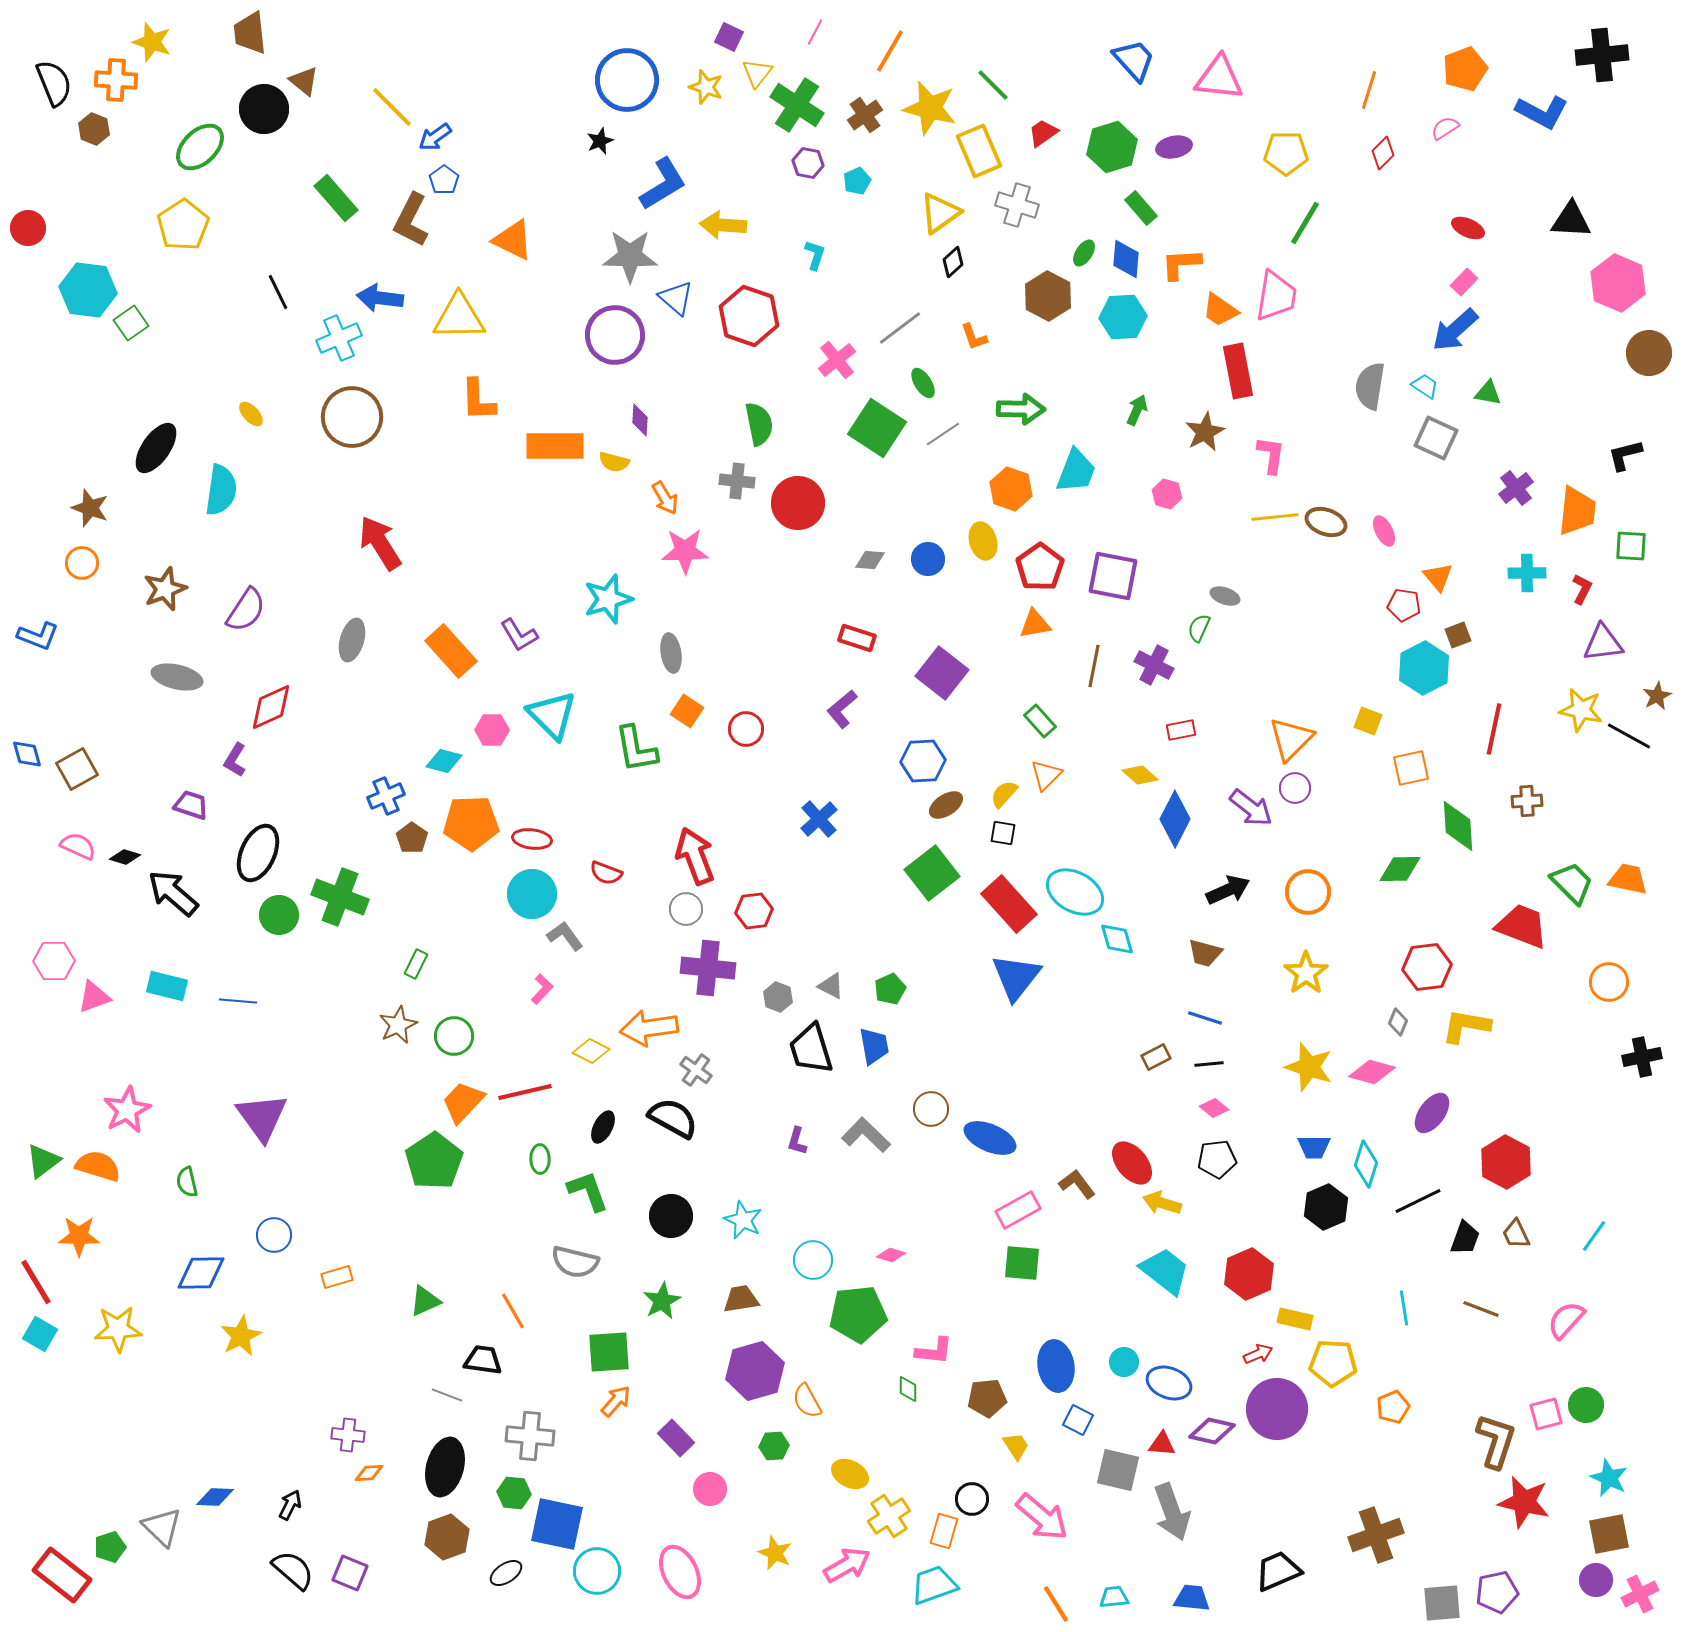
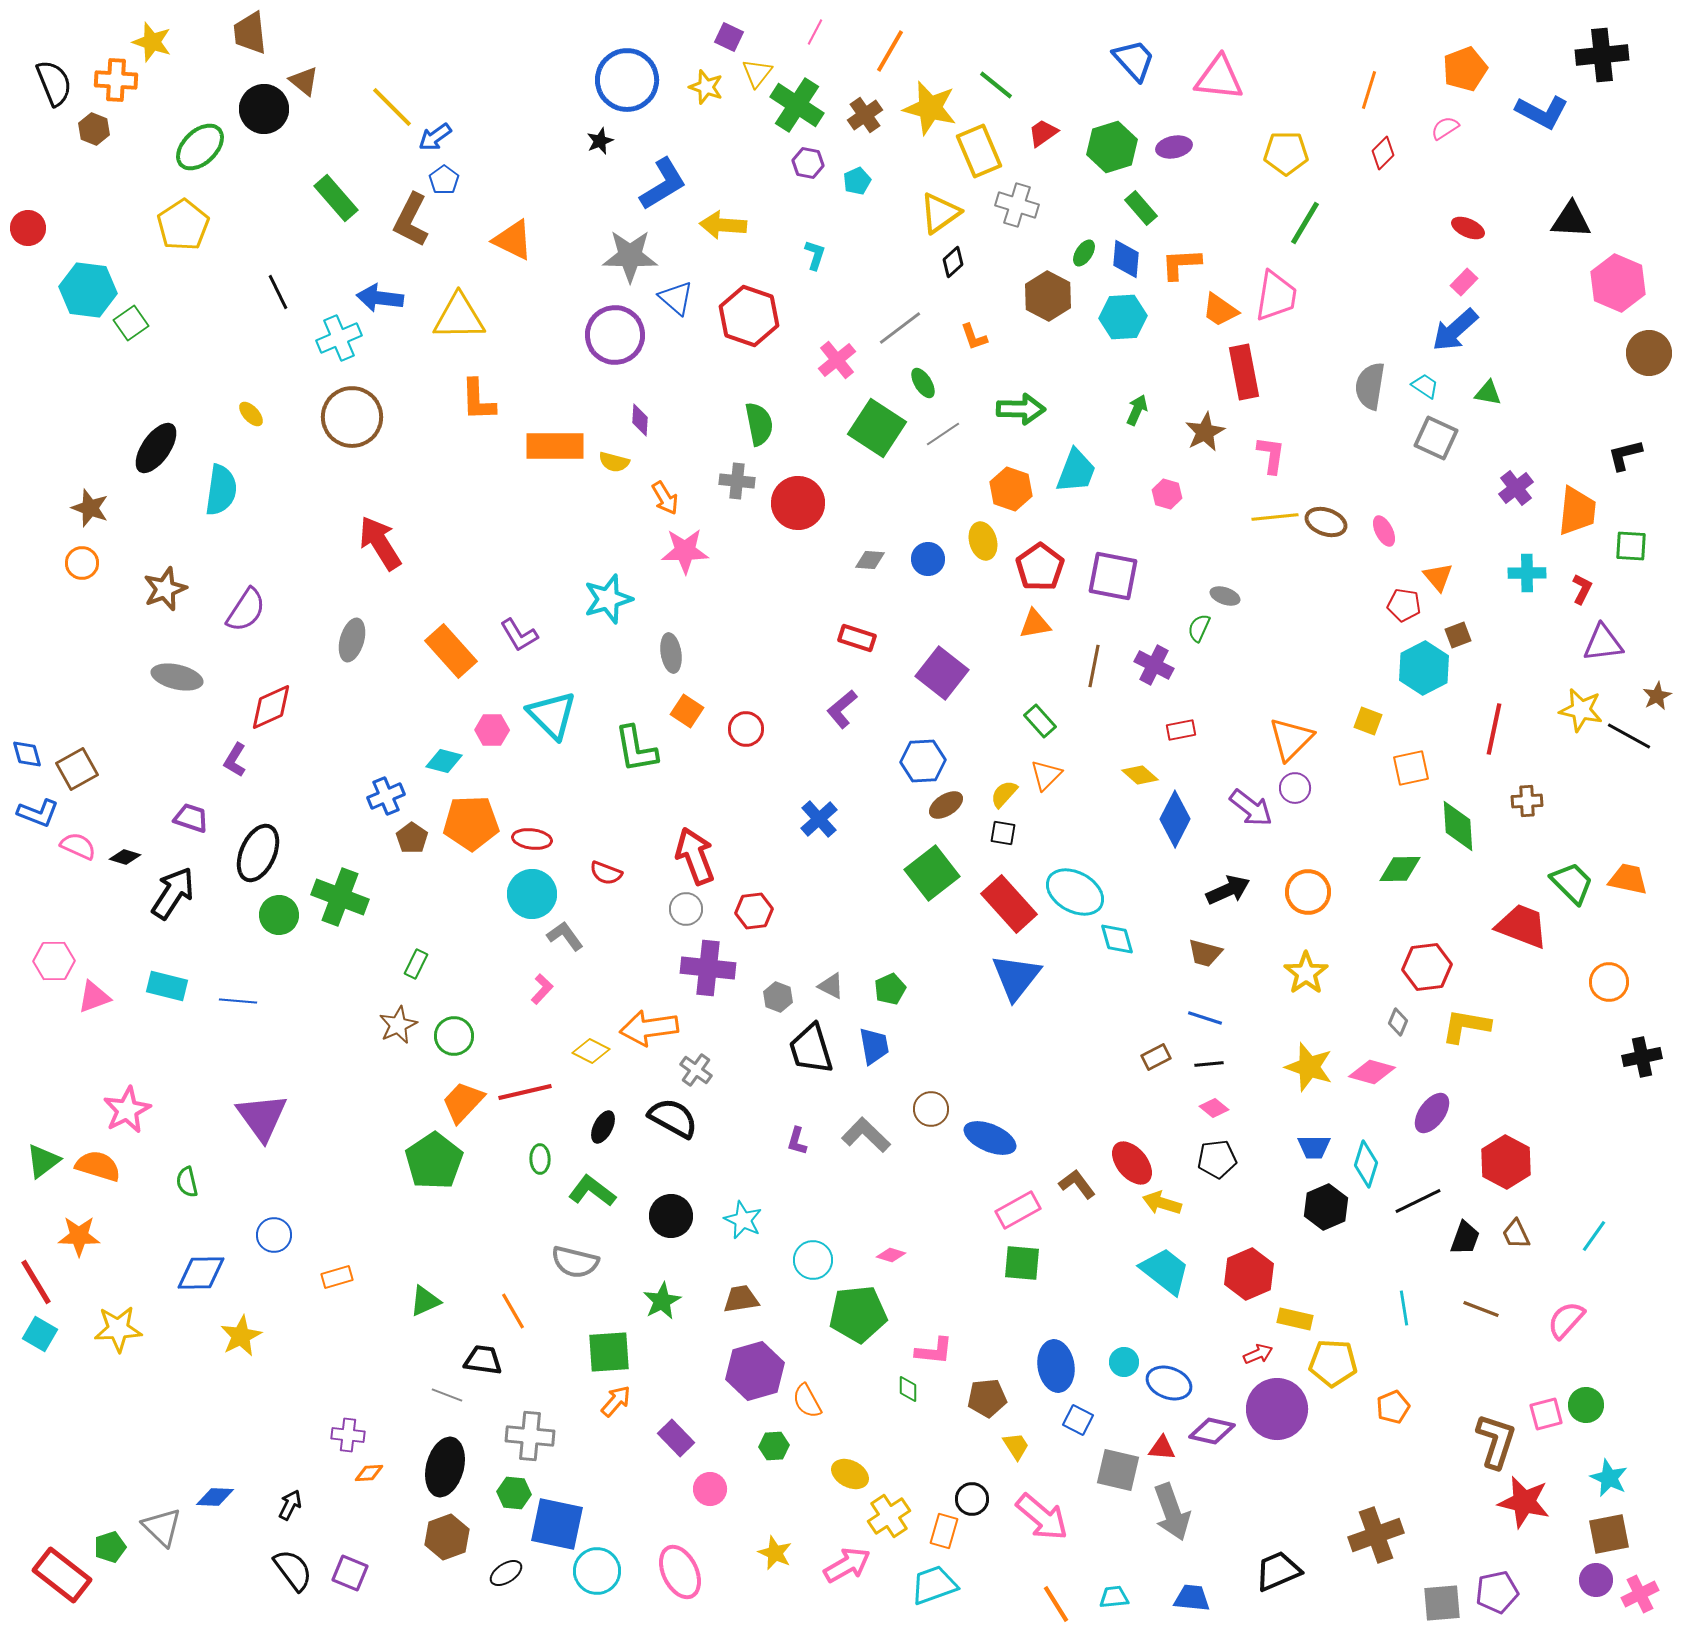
green line at (993, 85): moved 3 px right; rotated 6 degrees counterclockwise
red rectangle at (1238, 371): moved 6 px right, 1 px down
blue L-shape at (38, 636): moved 177 px down
purple trapezoid at (191, 805): moved 13 px down
black arrow at (173, 893): rotated 82 degrees clockwise
green L-shape at (588, 1191): moved 4 px right; rotated 33 degrees counterclockwise
red triangle at (1162, 1444): moved 4 px down
black semicircle at (293, 1570): rotated 12 degrees clockwise
